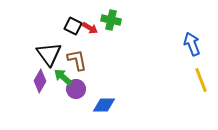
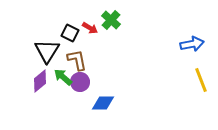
green cross: rotated 30 degrees clockwise
black square: moved 3 px left, 7 px down
blue arrow: rotated 100 degrees clockwise
black triangle: moved 2 px left, 3 px up; rotated 8 degrees clockwise
purple diamond: rotated 20 degrees clockwise
purple circle: moved 4 px right, 7 px up
blue diamond: moved 1 px left, 2 px up
